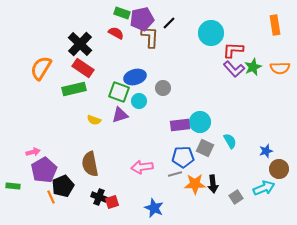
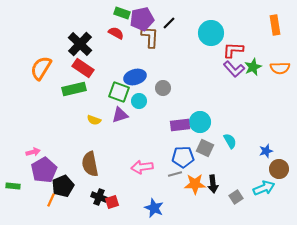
orange line at (51, 197): moved 3 px down; rotated 48 degrees clockwise
